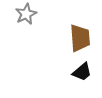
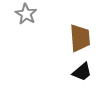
gray star: rotated 15 degrees counterclockwise
